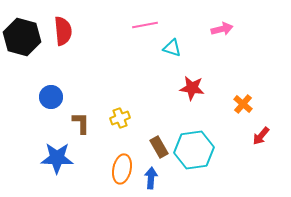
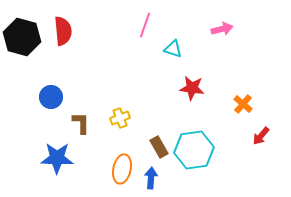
pink line: rotated 60 degrees counterclockwise
cyan triangle: moved 1 px right, 1 px down
